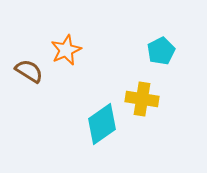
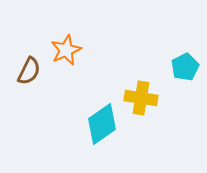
cyan pentagon: moved 24 px right, 16 px down
brown semicircle: rotated 84 degrees clockwise
yellow cross: moved 1 px left, 1 px up
